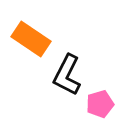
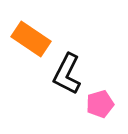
black L-shape: moved 1 px up
